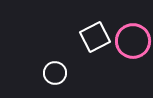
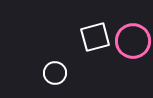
white square: rotated 12 degrees clockwise
